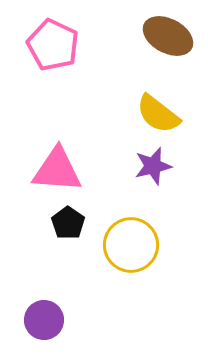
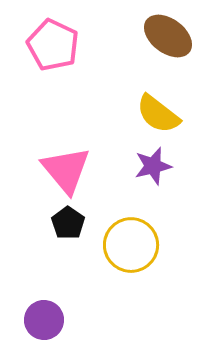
brown ellipse: rotated 9 degrees clockwise
pink triangle: moved 9 px right; rotated 46 degrees clockwise
